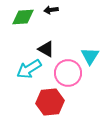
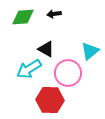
black arrow: moved 3 px right, 4 px down
cyan triangle: moved 5 px up; rotated 18 degrees clockwise
red hexagon: moved 2 px up; rotated 8 degrees clockwise
